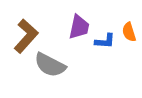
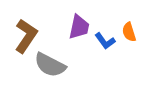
brown L-shape: rotated 8 degrees counterclockwise
blue L-shape: rotated 50 degrees clockwise
